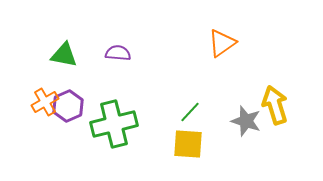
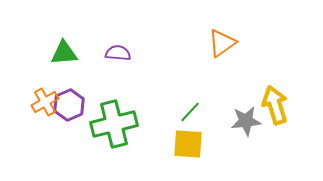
green triangle: moved 2 px up; rotated 16 degrees counterclockwise
purple hexagon: moved 1 px right, 1 px up
gray star: rotated 24 degrees counterclockwise
